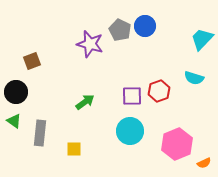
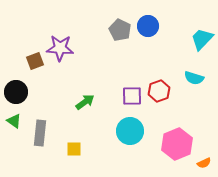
blue circle: moved 3 px right
purple star: moved 30 px left, 4 px down; rotated 12 degrees counterclockwise
brown square: moved 3 px right
